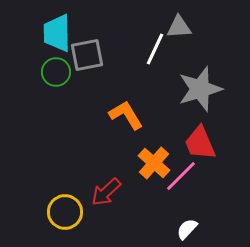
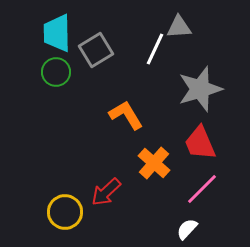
gray square: moved 9 px right, 5 px up; rotated 20 degrees counterclockwise
pink line: moved 21 px right, 13 px down
